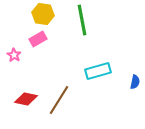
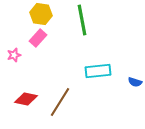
yellow hexagon: moved 2 px left
pink rectangle: moved 1 px up; rotated 18 degrees counterclockwise
pink star: rotated 24 degrees clockwise
cyan rectangle: rotated 10 degrees clockwise
blue semicircle: rotated 96 degrees clockwise
brown line: moved 1 px right, 2 px down
